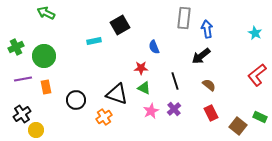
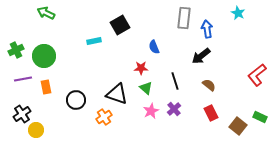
cyan star: moved 17 px left, 20 px up
green cross: moved 3 px down
green triangle: moved 2 px right; rotated 16 degrees clockwise
